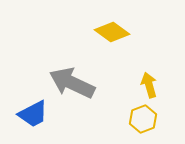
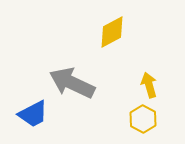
yellow diamond: rotated 64 degrees counterclockwise
yellow hexagon: rotated 12 degrees counterclockwise
